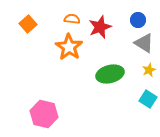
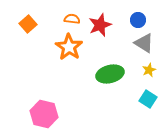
red star: moved 2 px up
